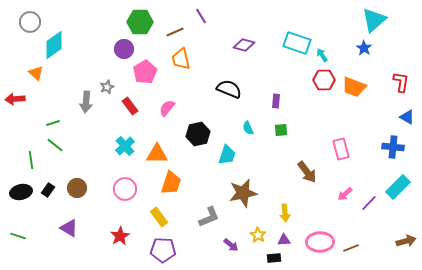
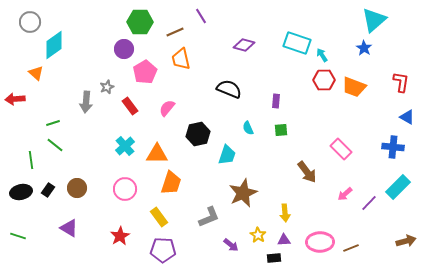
pink rectangle at (341, 149): rotated 30 degrees counterclockwise
brown star at (243, 193): rotated 12 degrees counterclockwise
